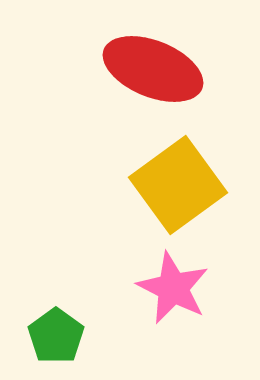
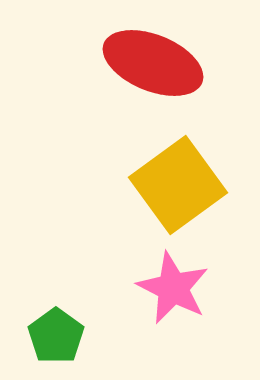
red ellipse: moved 6 px up
